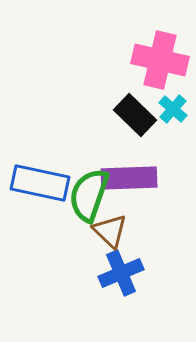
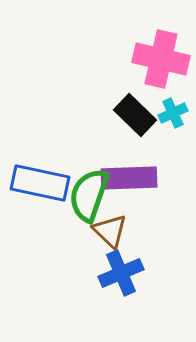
pink cross: moved 1 px right, 1 px up
cyan cross: moved 4 px down; rotated 24 degrees clockwise
